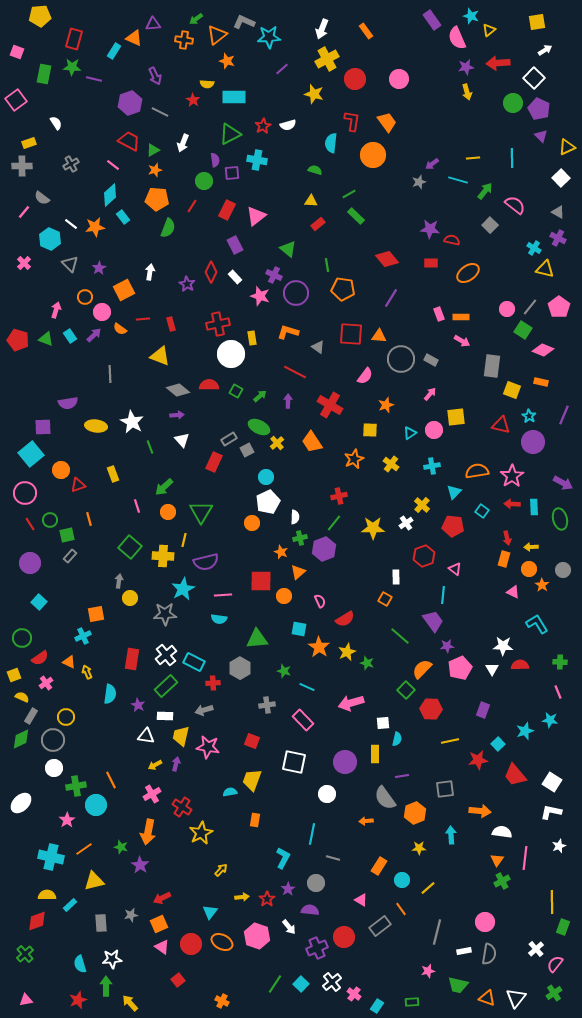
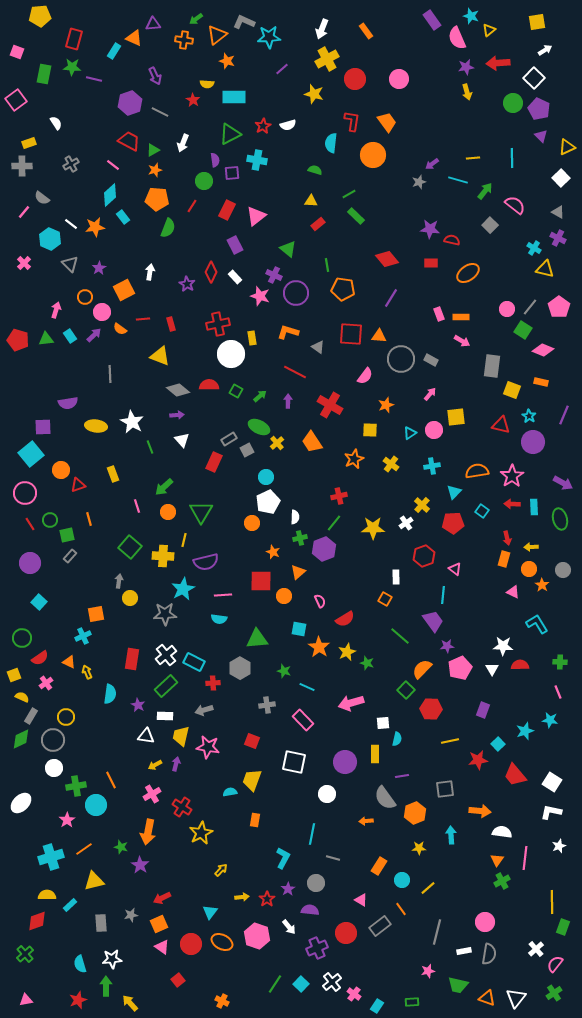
green triangle at (46, 339): rotated 28 degrees counterclockwise
red pentagon at (453, 526): moved 3 px up; rotated 10 degrees counterclockwise
orange star at (281, 552): moved 8 px left
cyan cross at (51, 857): rotated 30 degrees counterclockwise
red circle at (344, 937): moved 2 px right, 4 px up
